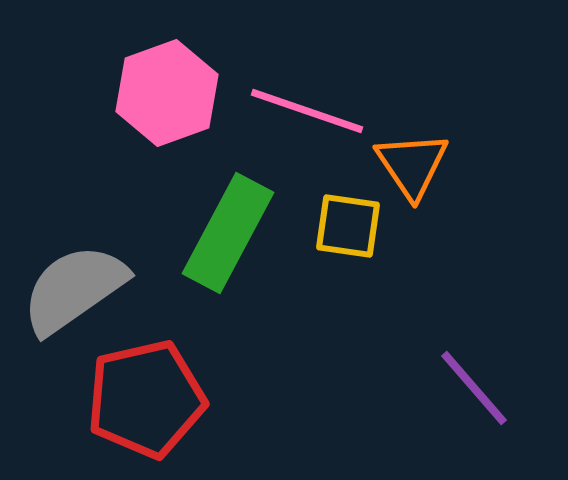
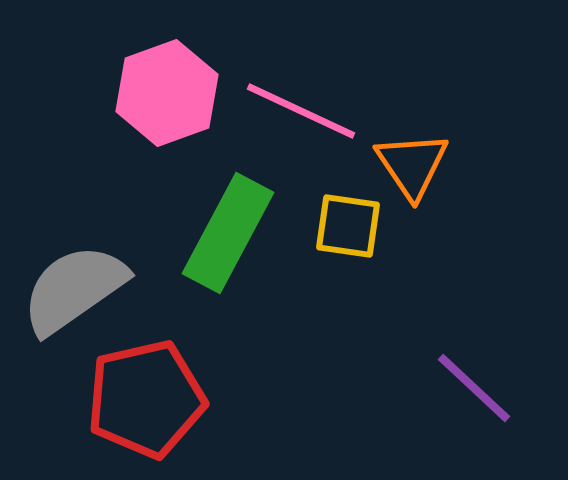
pink line: moved 6 px left; rotated 6 degrees clockwise
purple line: rotated 6 degrees counterclockwise
